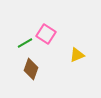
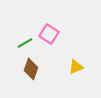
pink square: moved 3 px right
yellow triangle: moved 1 px left, 12 px down
